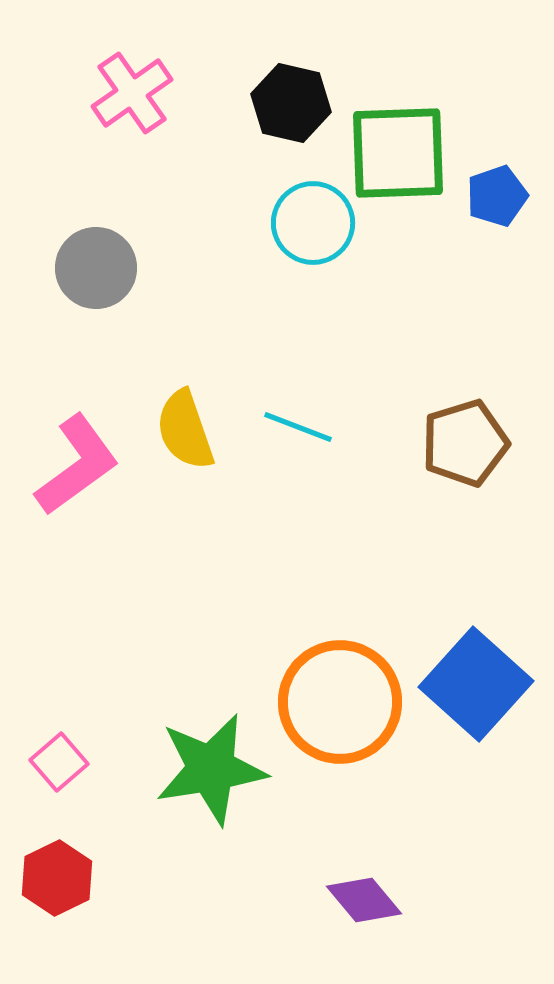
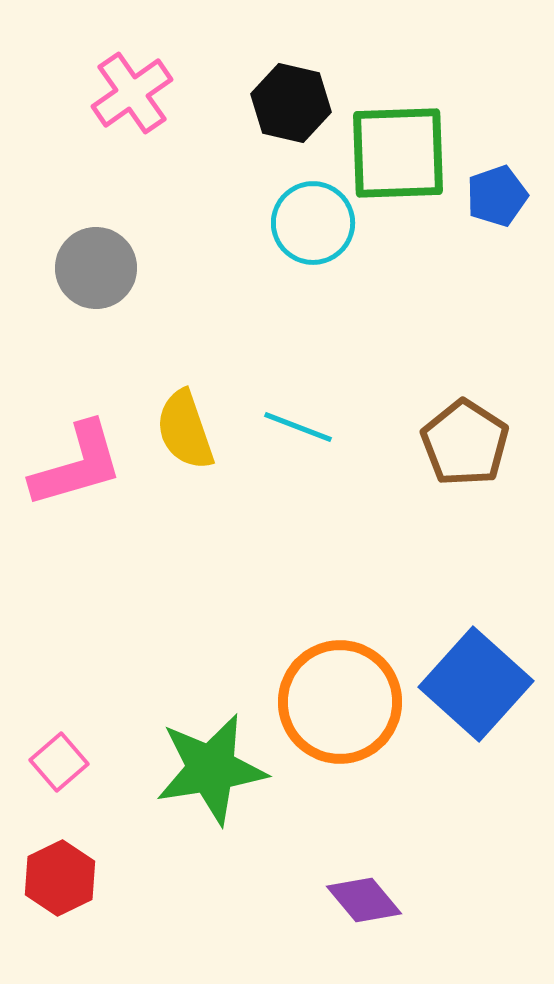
brown pentagon: rotated 22 degrees counterclockwise
pink L-shape: rotated 20 degrees clockwise
red hexagon: moved 3 px right
